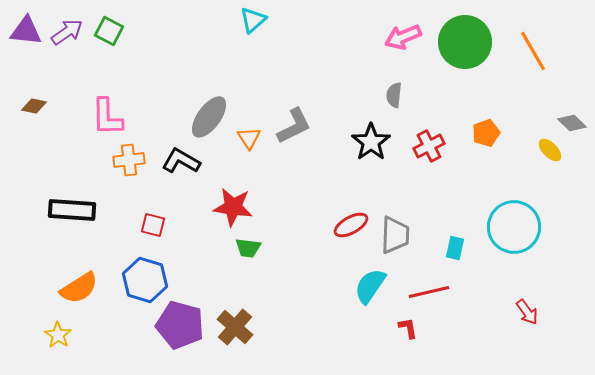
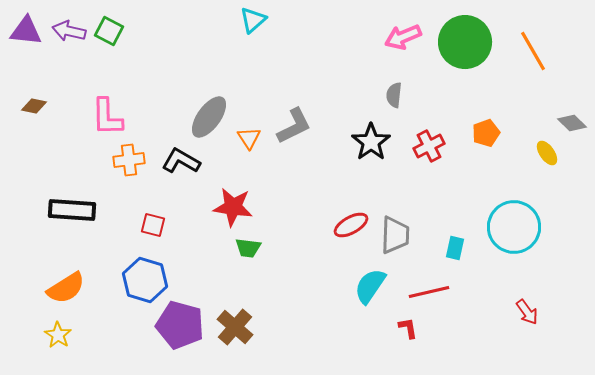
purple arrow: moved 2 px right, 1 px up; rotated 132 degrees counterclockwise
yellow ellipse: moved 3 px left, 3 px down; rotated 10 degrees clockwise
orange semicircle: moved 13 px left
